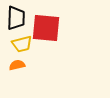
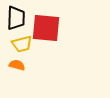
orange semicircle: rotated 28 degrees clockwise
